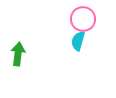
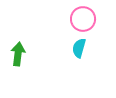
cyan semicircle: moved 1 px right, 7 px down
